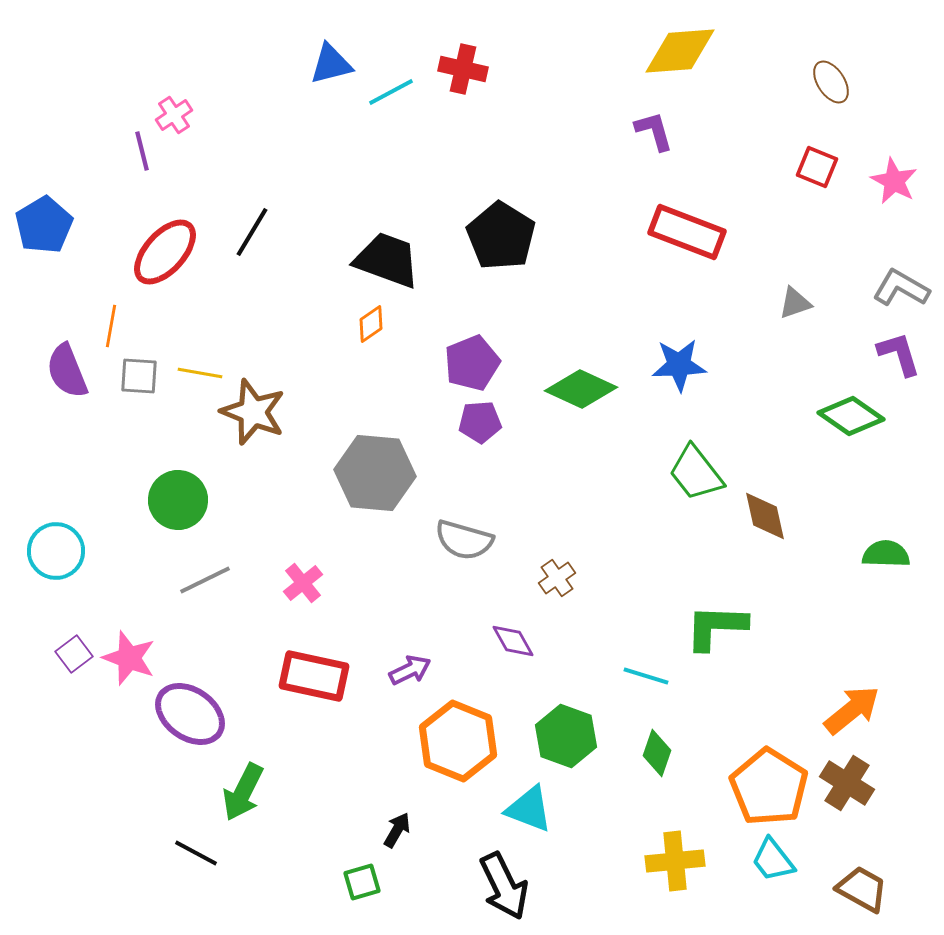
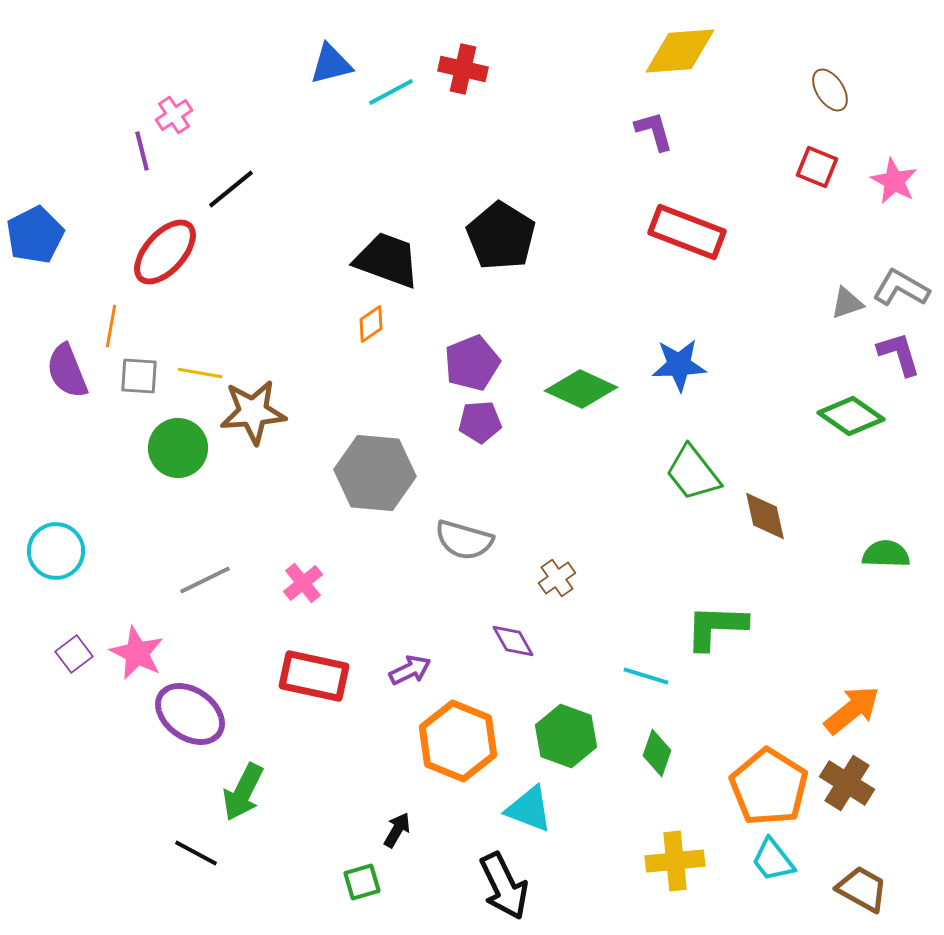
brown ellipse at (831, 82): moved 1 px left, 8 px down
blue pentagon at (44, 225): moved 9 px left, 10 px down; rotated 4 degrees clockwise
black line at (252, 232): moved 21 px left, 43 px up; rotated 20 degrees clockwise
gray triangle at (795, 303): moved 52 px right
brown star at (253, 412): rotated 26 degrees counterclockwise
green trapezoid at (696, 473): moved 3 px left
green circle at (178, 500): moved 52 px up
pink star at (129, 658): moved 8 px right, 5 px up; rotated 6 degrees clockwise
